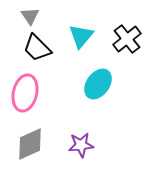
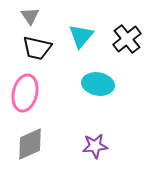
black trapezoid: rotated 32 degrees counterclockwise
cyan ellipse: rotated 64 degrees clockwise
purple star: moved 14 px right, 1 px down
